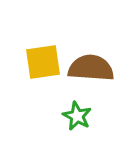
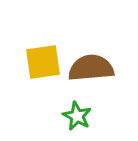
brown semicircle: rotated 9 degrees counterclockwise
